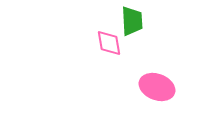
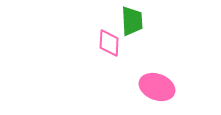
pink diamond: rotated 12 degrees clockwise
